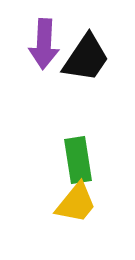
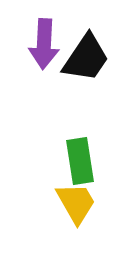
green rectangle: moved 2 px right, 1 px down
yellow trapezoid: rotated 69 degrees counterclockwise
